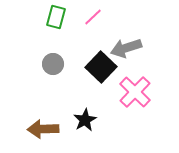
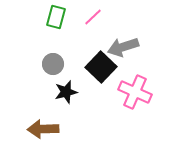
gray arrow: moved 3 px left, 1 px up
pink cross: rotated 20 degrees counterclockwise
black star: moved 19 px left, 28 px up; rotated 15 degrees clockwise
